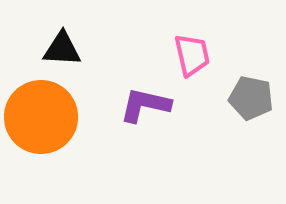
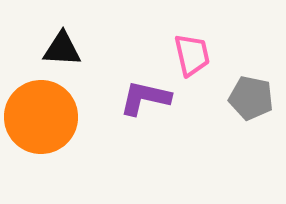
purple L-shape: moved 7 px up
